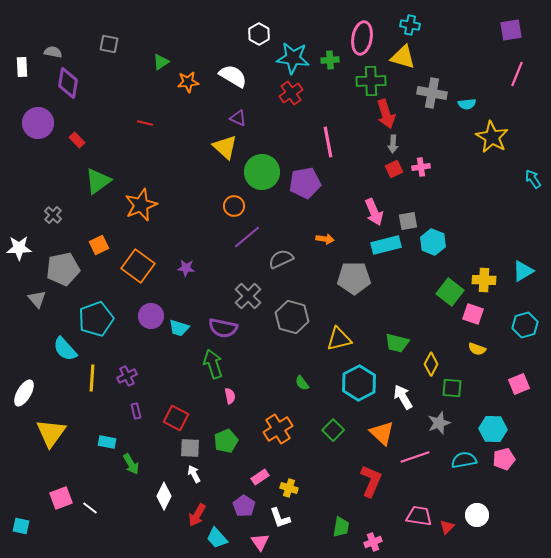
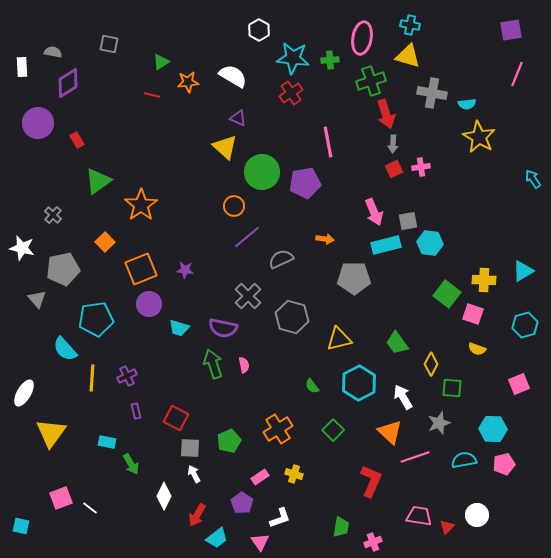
white hexagon at (259, 34): moved 4 px up
yellow triangle at (403, 57): moved 5 px right, 1 px up
green cross at (371, 81): rotated 16 degrees counterclockwise
purple diamond at (68, 83): rotated 48 degrees clockwise
red line at (145, 123): moved 7 px right, 28 px up
yellow star at (492, 137): moved 13 px left
red rectangle at (77, 140): rotated 14 degrees clockwise
orange star at (141, 205): rotated 12 degrees counterclockwise
cyan hexagon at (433, 242): moved 3 px left, 1 px down; rotated 15 degrees counterclockwise
orange square at (99, 245): moved 6 px right, 3 px up; rotated 18 degrees counterclockwise
white star at (19, 248): moved 3 px right; rotated 15 degrees clockwise
orange square at (138, 266): moved 3 px right, 3 px down; rotated 32 degrees clockwise
purple star at (186, 268): moved 1 px left, 2 px down
green square at (450, 292): moved 3 px left, 2 px down
purple circle at (151, 316): moved 2 px left, 12 px up
cyan pentagon at (96, 319): rotated 12 degrees clockwise
green trapezoid at (397, 343): rotated 40 degrees clockwise
green semicircle at (302, 383): moved 10 px right, 3 px down
pink semicircle at (230, 396): moved 14 px right, 31 px up
orange triangle at (382, 433): moved 8 px right, 1 px up
green pentagon at (226, 441): moved 3 px right
pink pentagon at (504, 459): moved 5 px down
yellow cross at (289, 488): moved 5 px right, 14 px up
purple pentagon at (244, 506): moved 2 px left, 3 px up
white L-shape at (280, 518): rotated 90 degrees counterclockwise
cyan trapezoid at (217, 538): rotated 85 degrees counterclockwise
